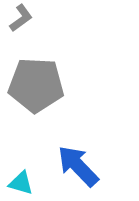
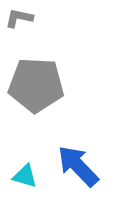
gray L-shape: moved 2 px left; rotated 132 degrees counterclockwise
cyan triangle: moved 4 px right, 7 px up
